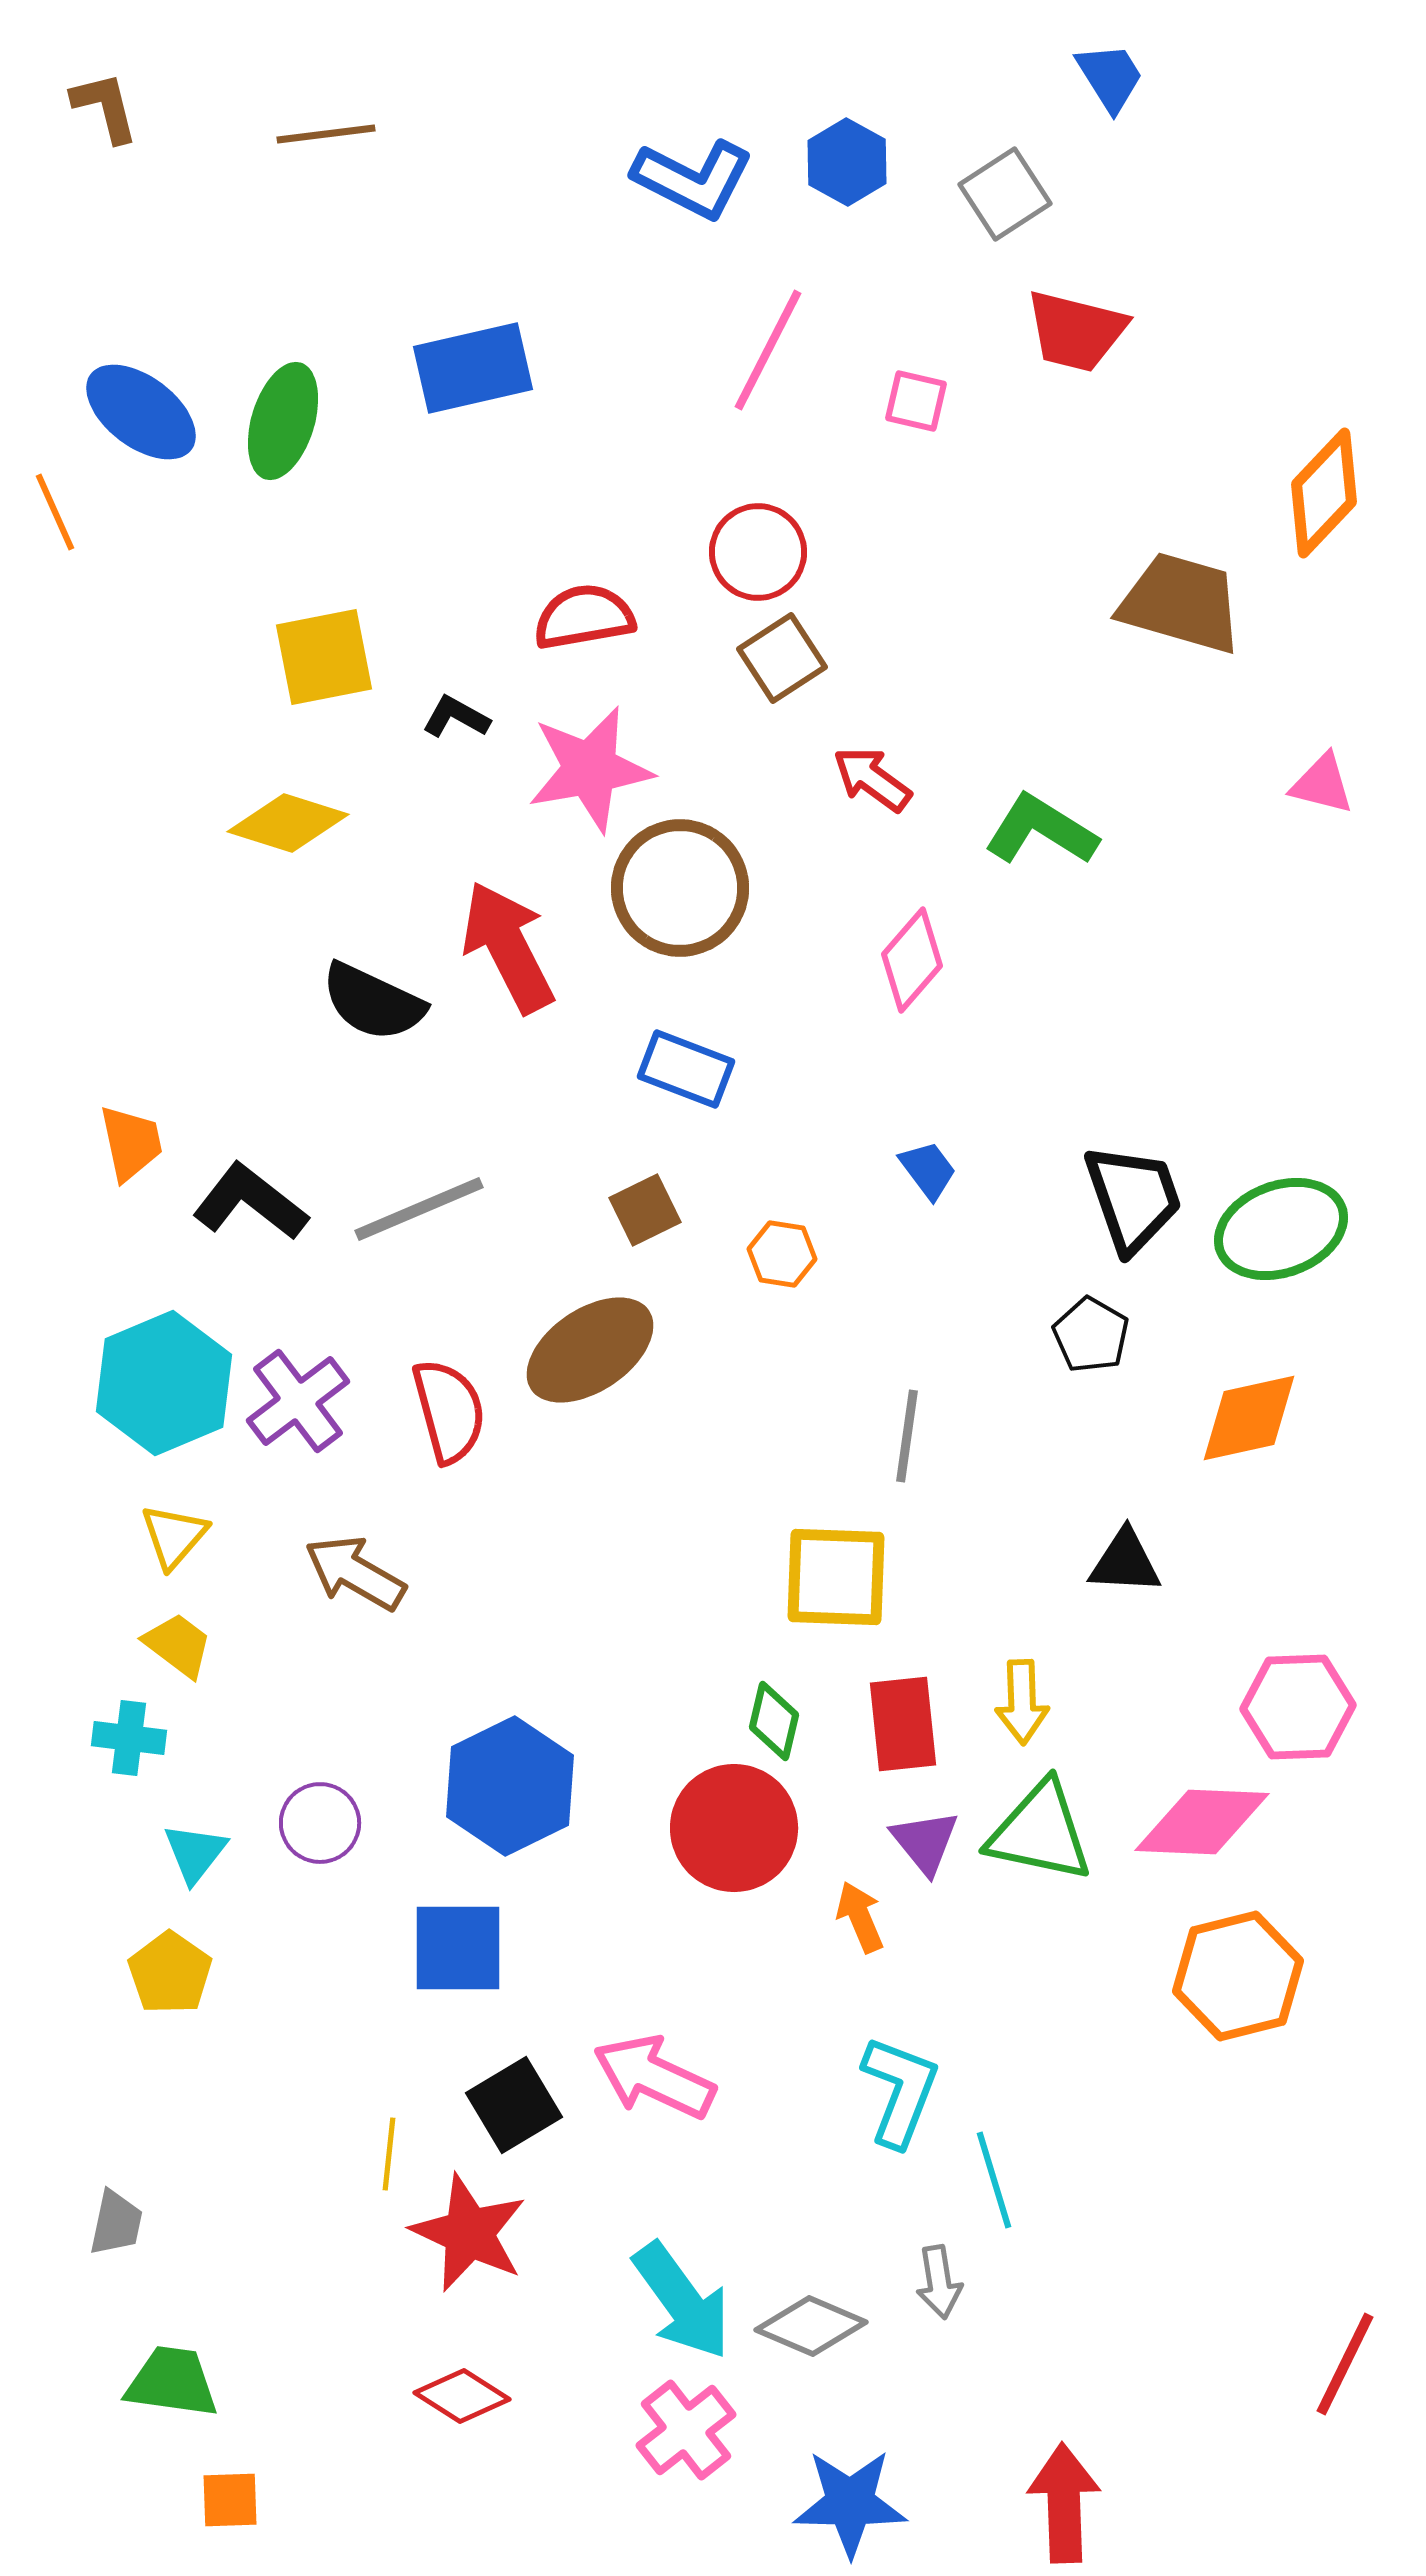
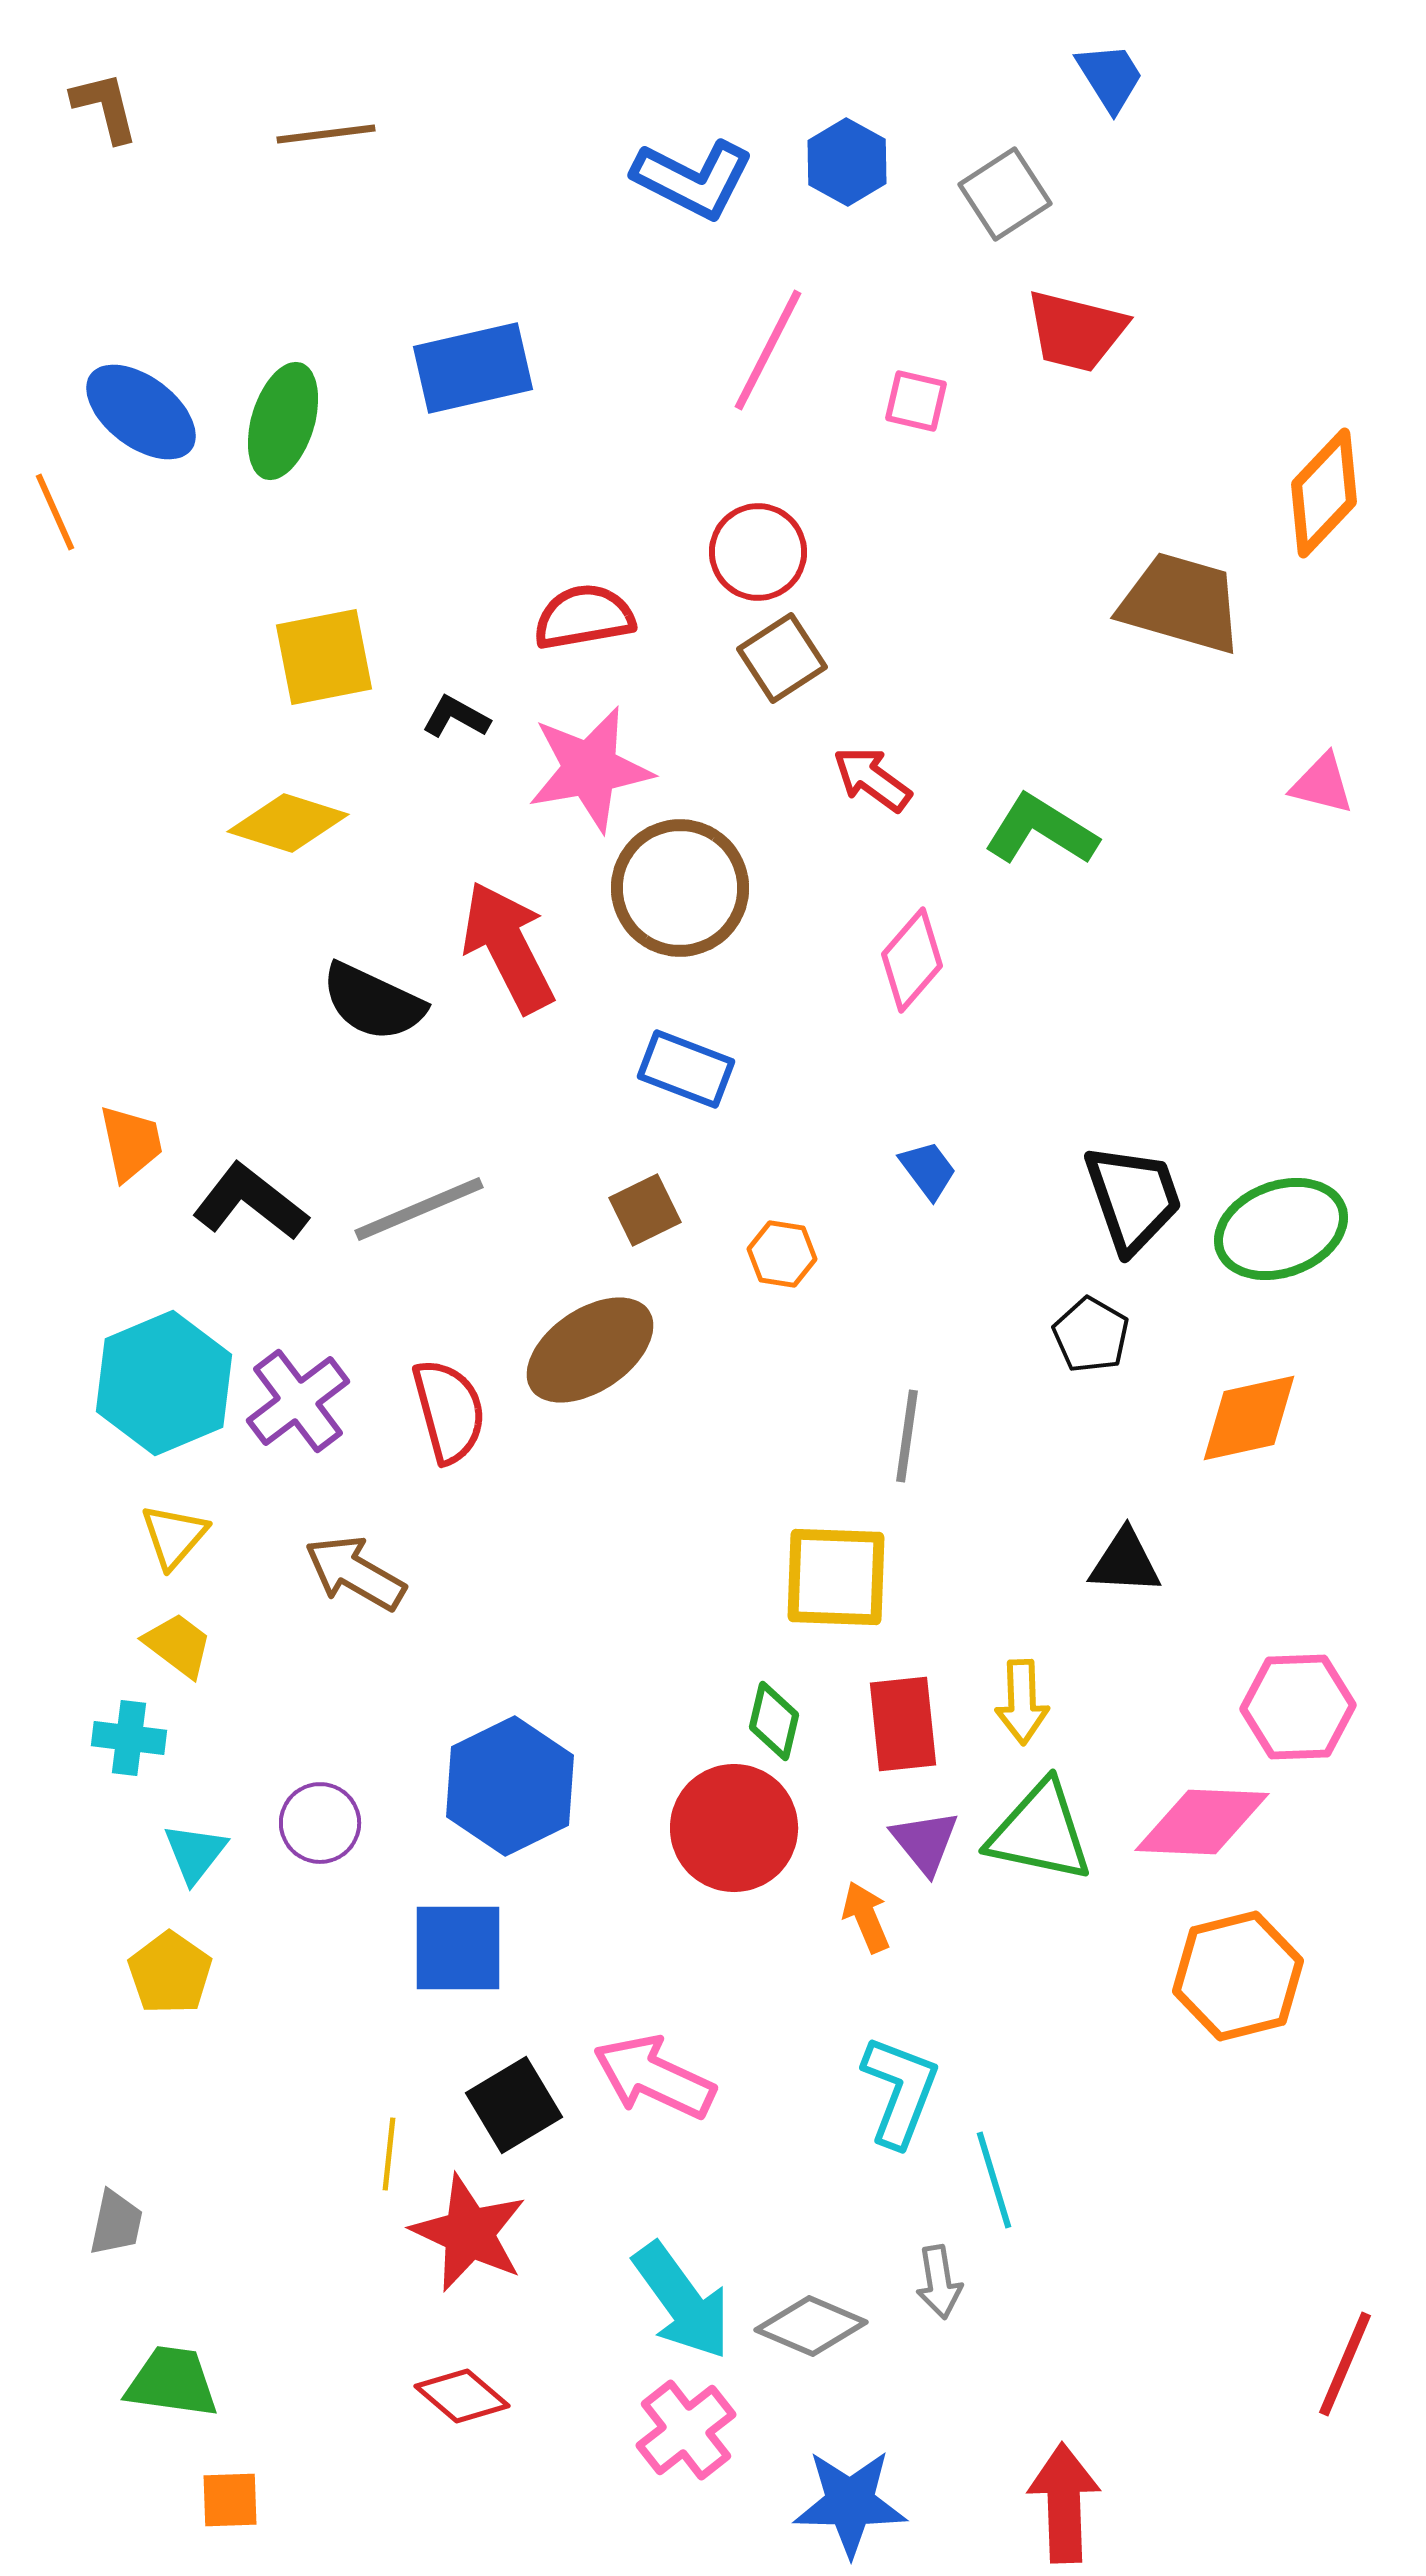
orange arrow at (860, 1917): moved 6 px right
red line at (1345, 2364): rotated 3 degrees counterclockwise
red diamond at (462, 2396): rotated 8 degrees clockwise
